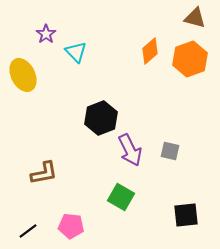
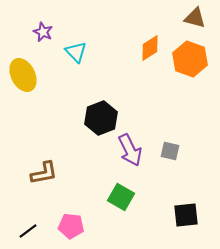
purple star: moved 3 px left, 2 px up; rotated 12 degrees counterclockwise
orange diamond: moved 3 px up; rotated 8 degrees clockwise
orange hexagon: rotated 20 degrees counterclockwise
